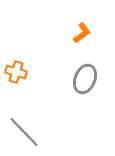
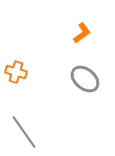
gray ellipse: rotated 72 degrees counterclockwise
gray line: rotated 9 degrees clockwise
